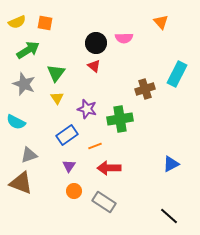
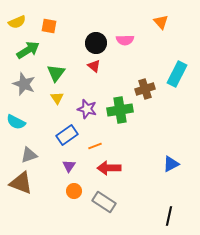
orange square: moved 4 px right, 3 px down
pink semicircle: moved 1 px right, 2 px down
green cross: moved 9 px up
black line: rotated 60 degrees clockwise
